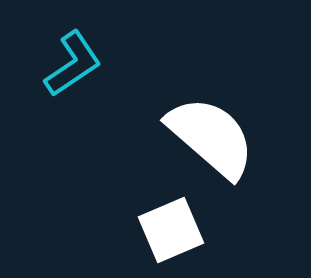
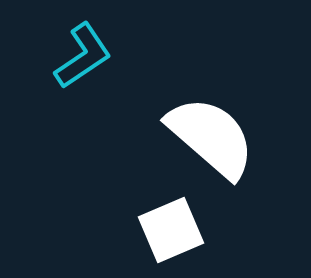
cyan L-shape: moved 10 px right, 8 px up
